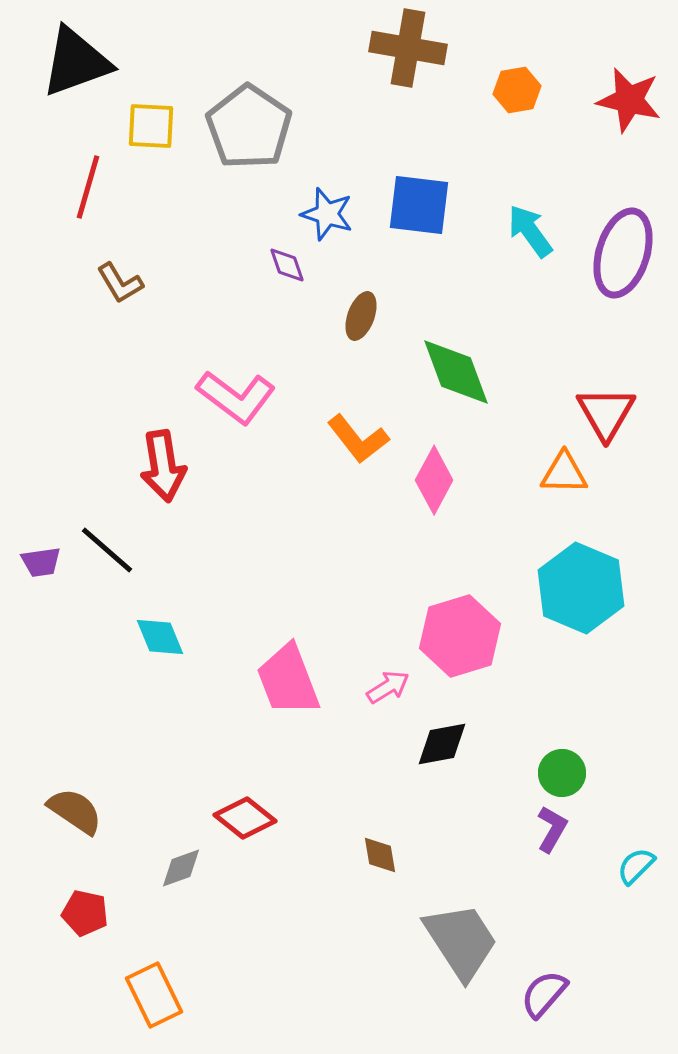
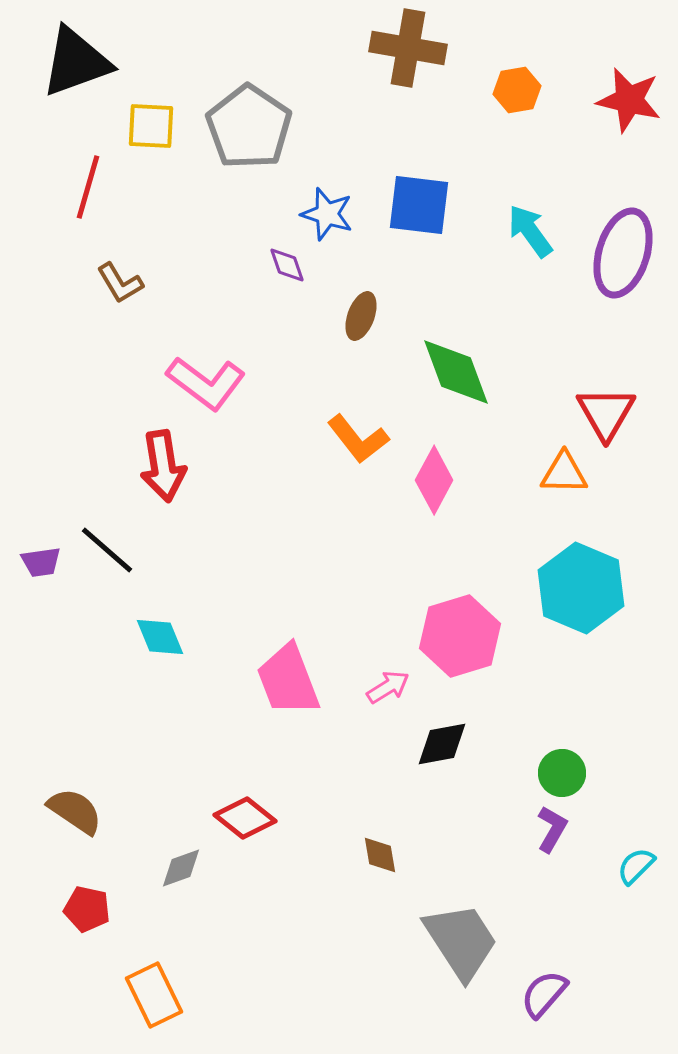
pink L-shape: moved 30 px left, 14 px up
red pentagon: moved 2 px right, 4 px up
